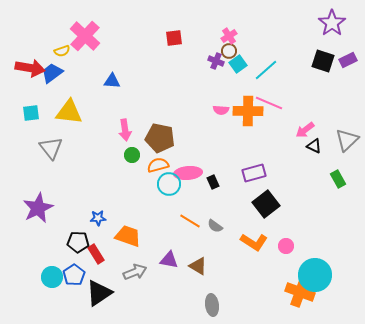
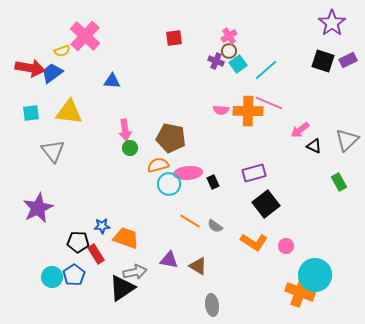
pink arrow at (305, 130): moved 5 px left
brown pentagon at (160, 138): moved 11 px right
gray triangle at (51, 148): moved 2 px right, 3 px down
green circle at (132, 155): moved 2 px left, 7 px up
green rectangle at (338, 179): moved 1 px right, 3 px down
blue star at (98, 218): moved 4 px right, 8 px down
orange trapezoid at (128, 236): moved 2 px left, 2 px down
gray arrow at (135, 272): rotated 10 degrees clockwise
black triangle at (99, 293): moved 23 px right, 5 px up
